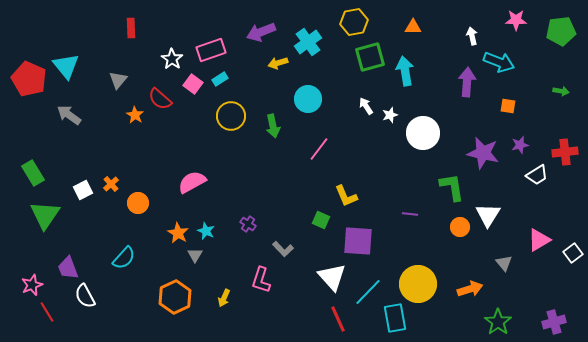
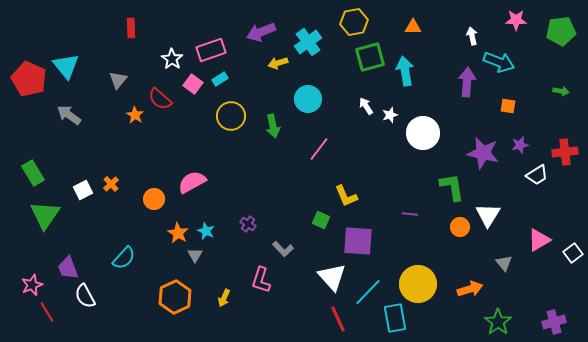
orange circle at (138, 203): moved 16 px right, 4 px up
